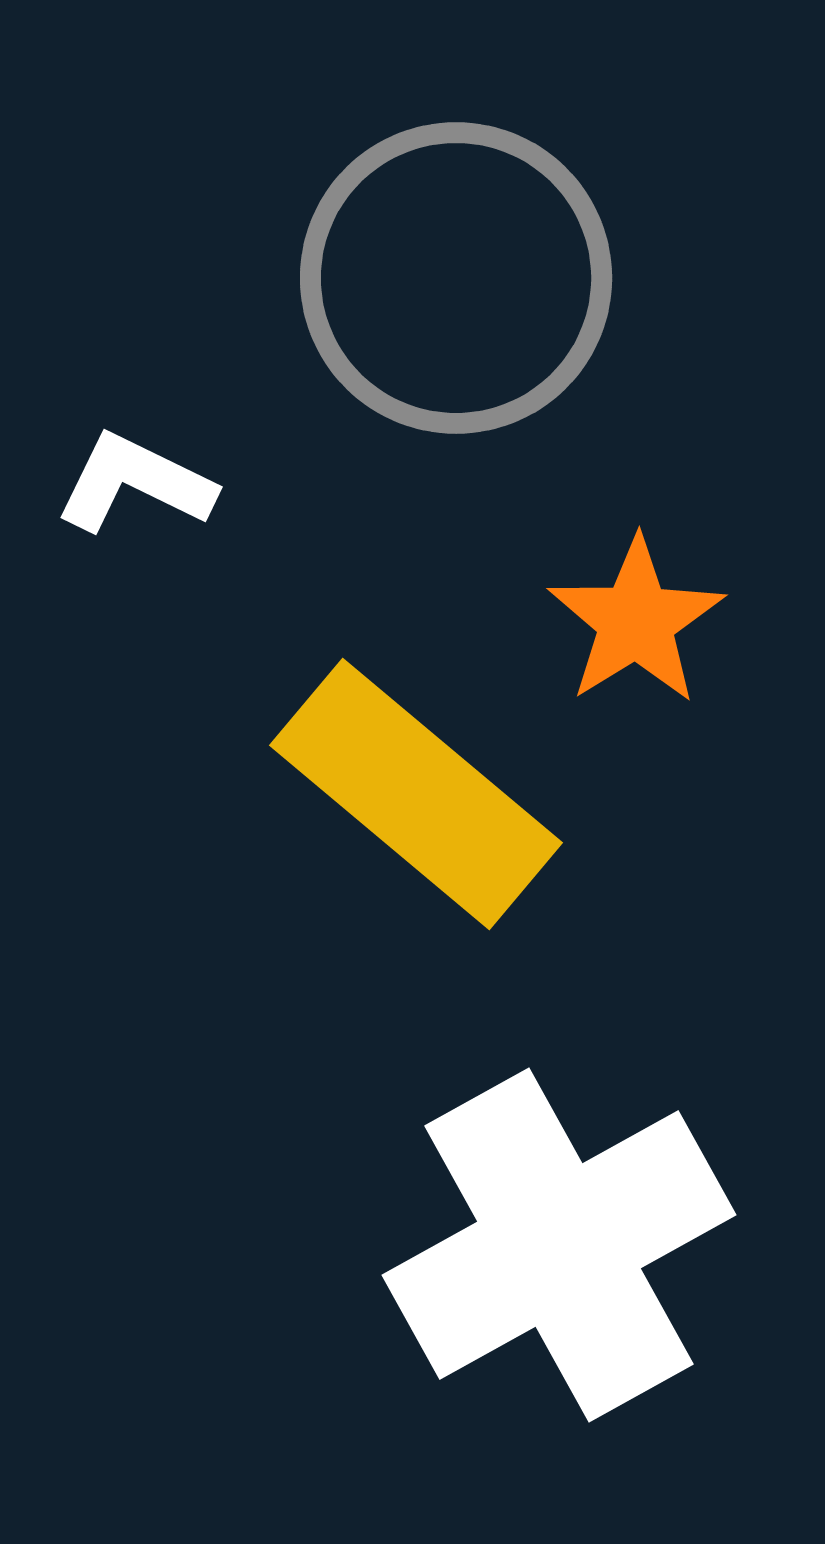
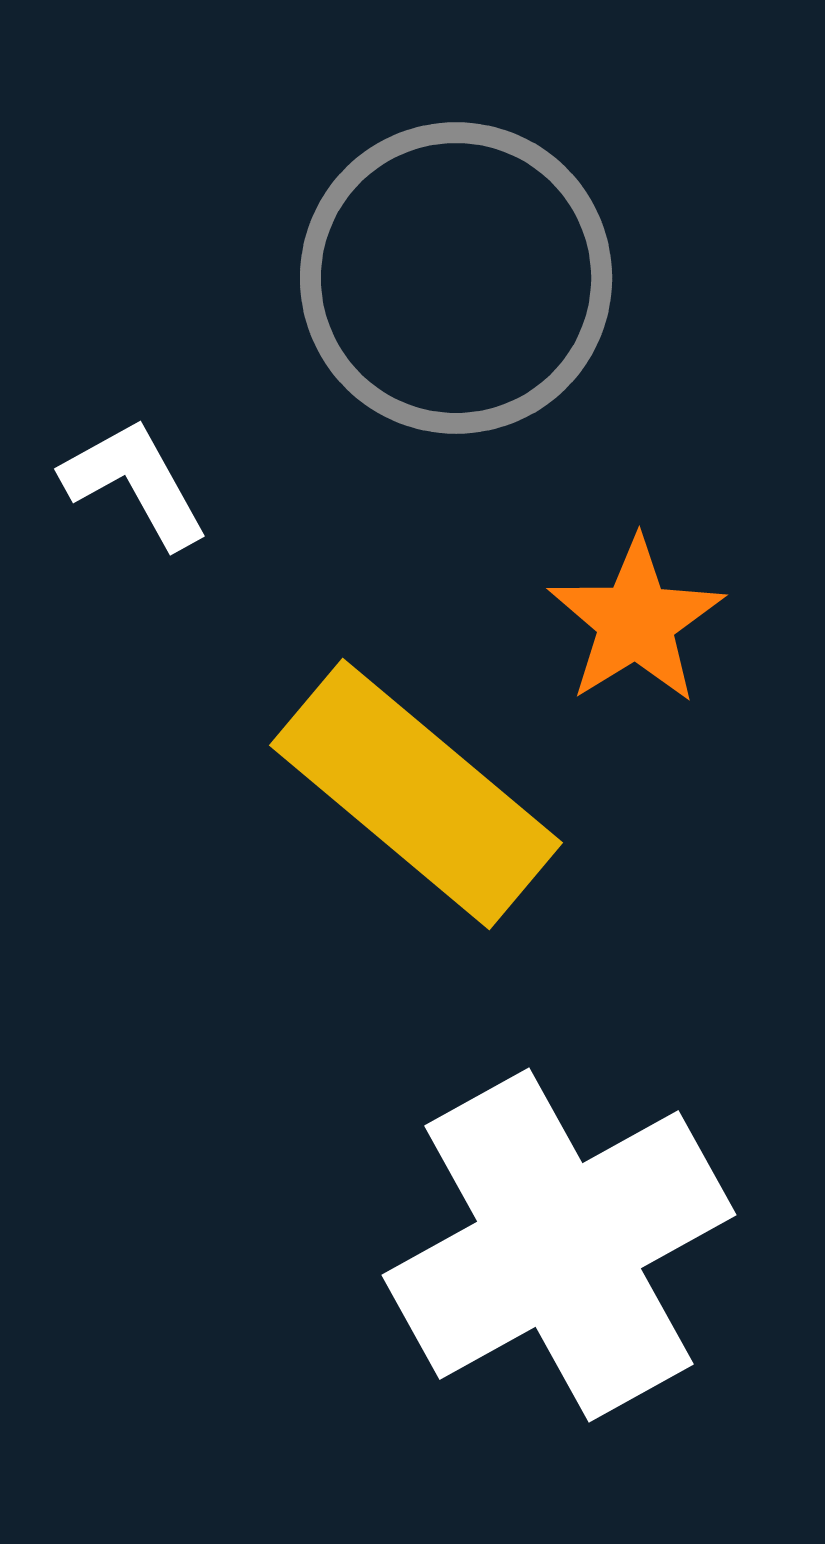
white L-shape: rotated 35 degrees clockwise
